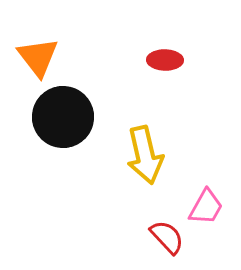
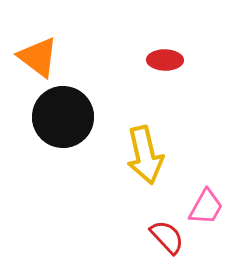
orange triangle: rotated 15 degrees counterclockwise
